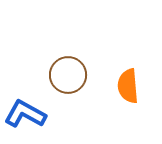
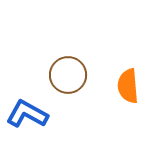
blue L-shape: moved 2 px right
